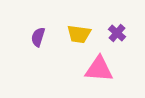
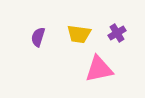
purple cross: rotated 18 degrees clockwise
pink triangle: rotated 16 degrees counterclockwise
